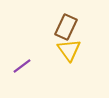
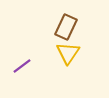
yellow triangle: moved 1 px left, 3 px down; rotated 10 degrees clockwise
